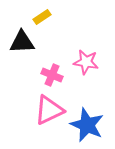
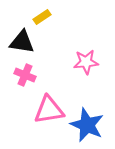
black triangle: rotated 12 degrees clockwise
pink star: rotated 15 degrees counterclockwise
pink cross: moved 27 px left
pink triangle: rotated 16 degrees clockwise
